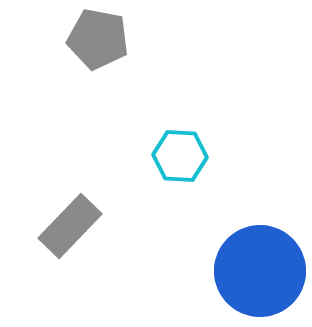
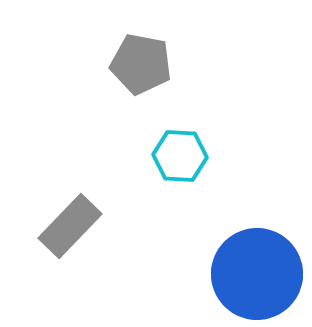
gray pentagon: moved 43 px right, 25 px down
blue circle: moved 3 px left, 3 px down
